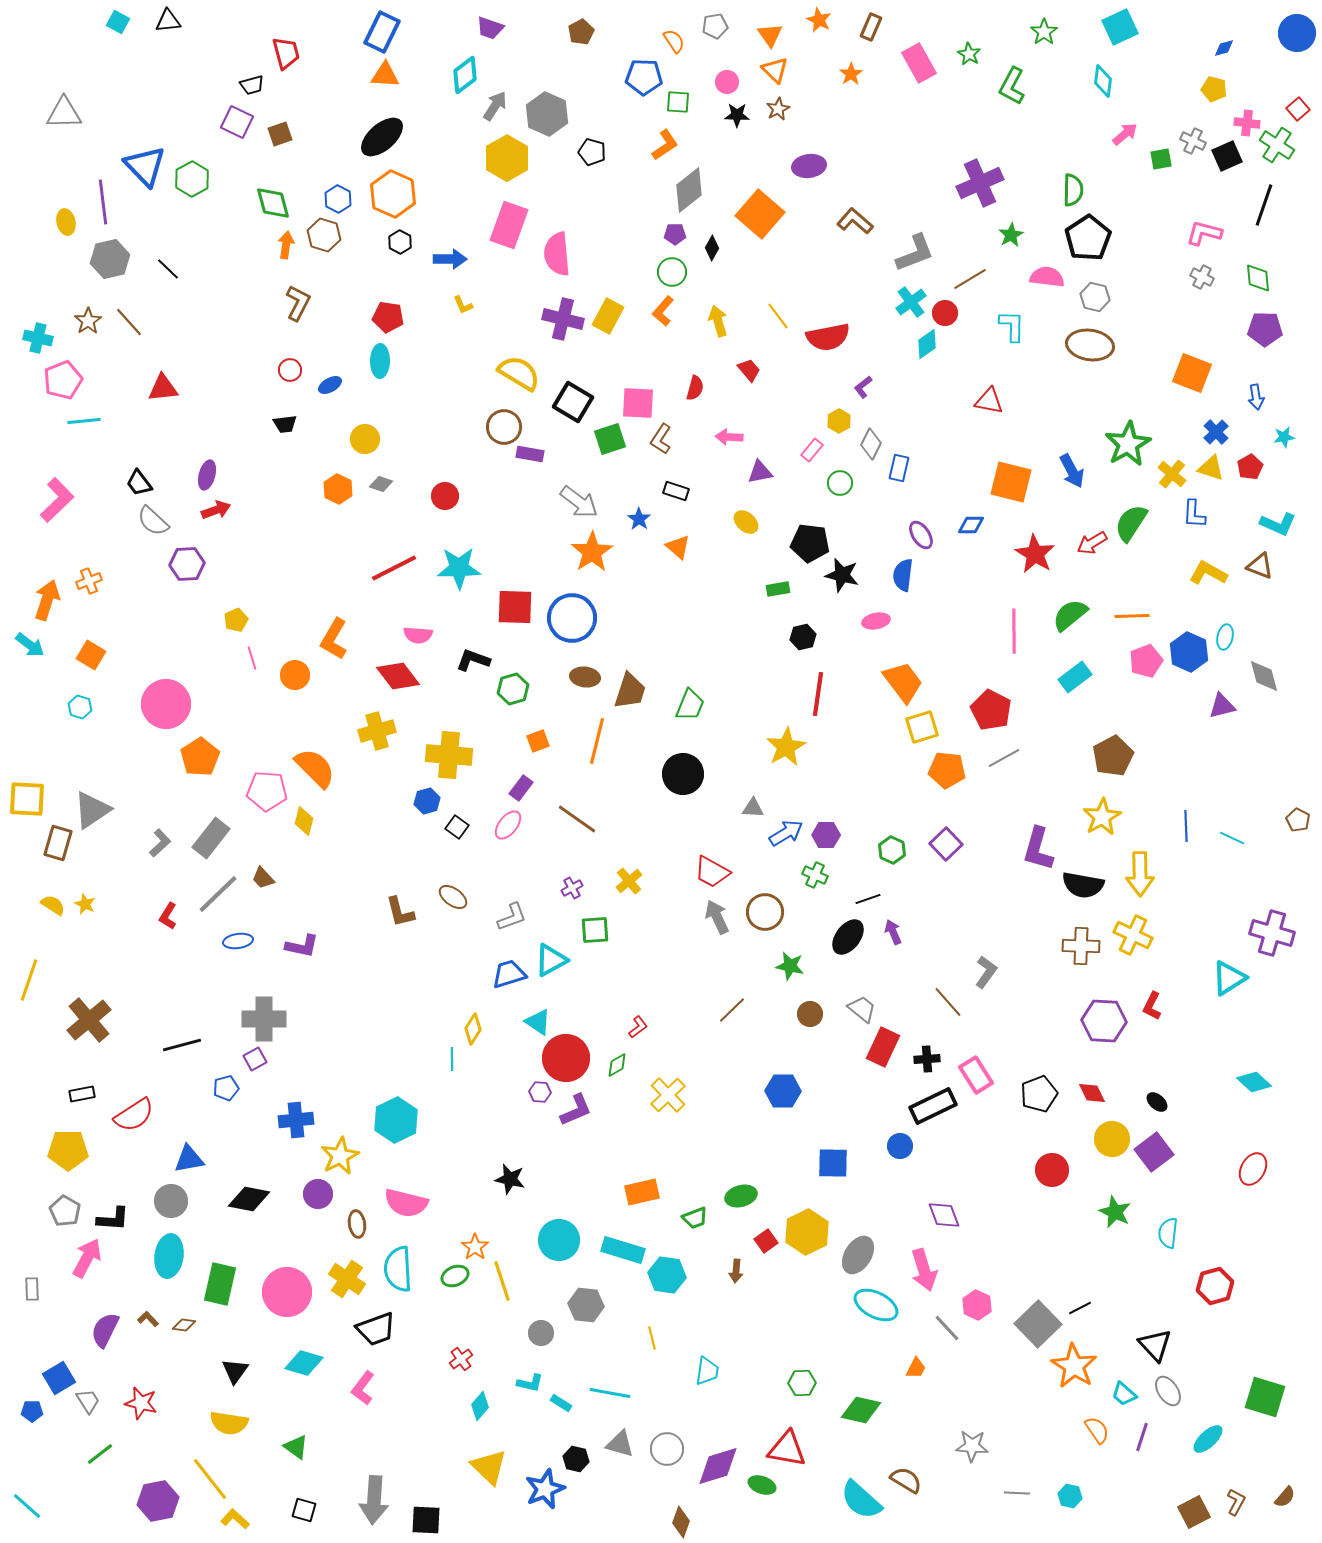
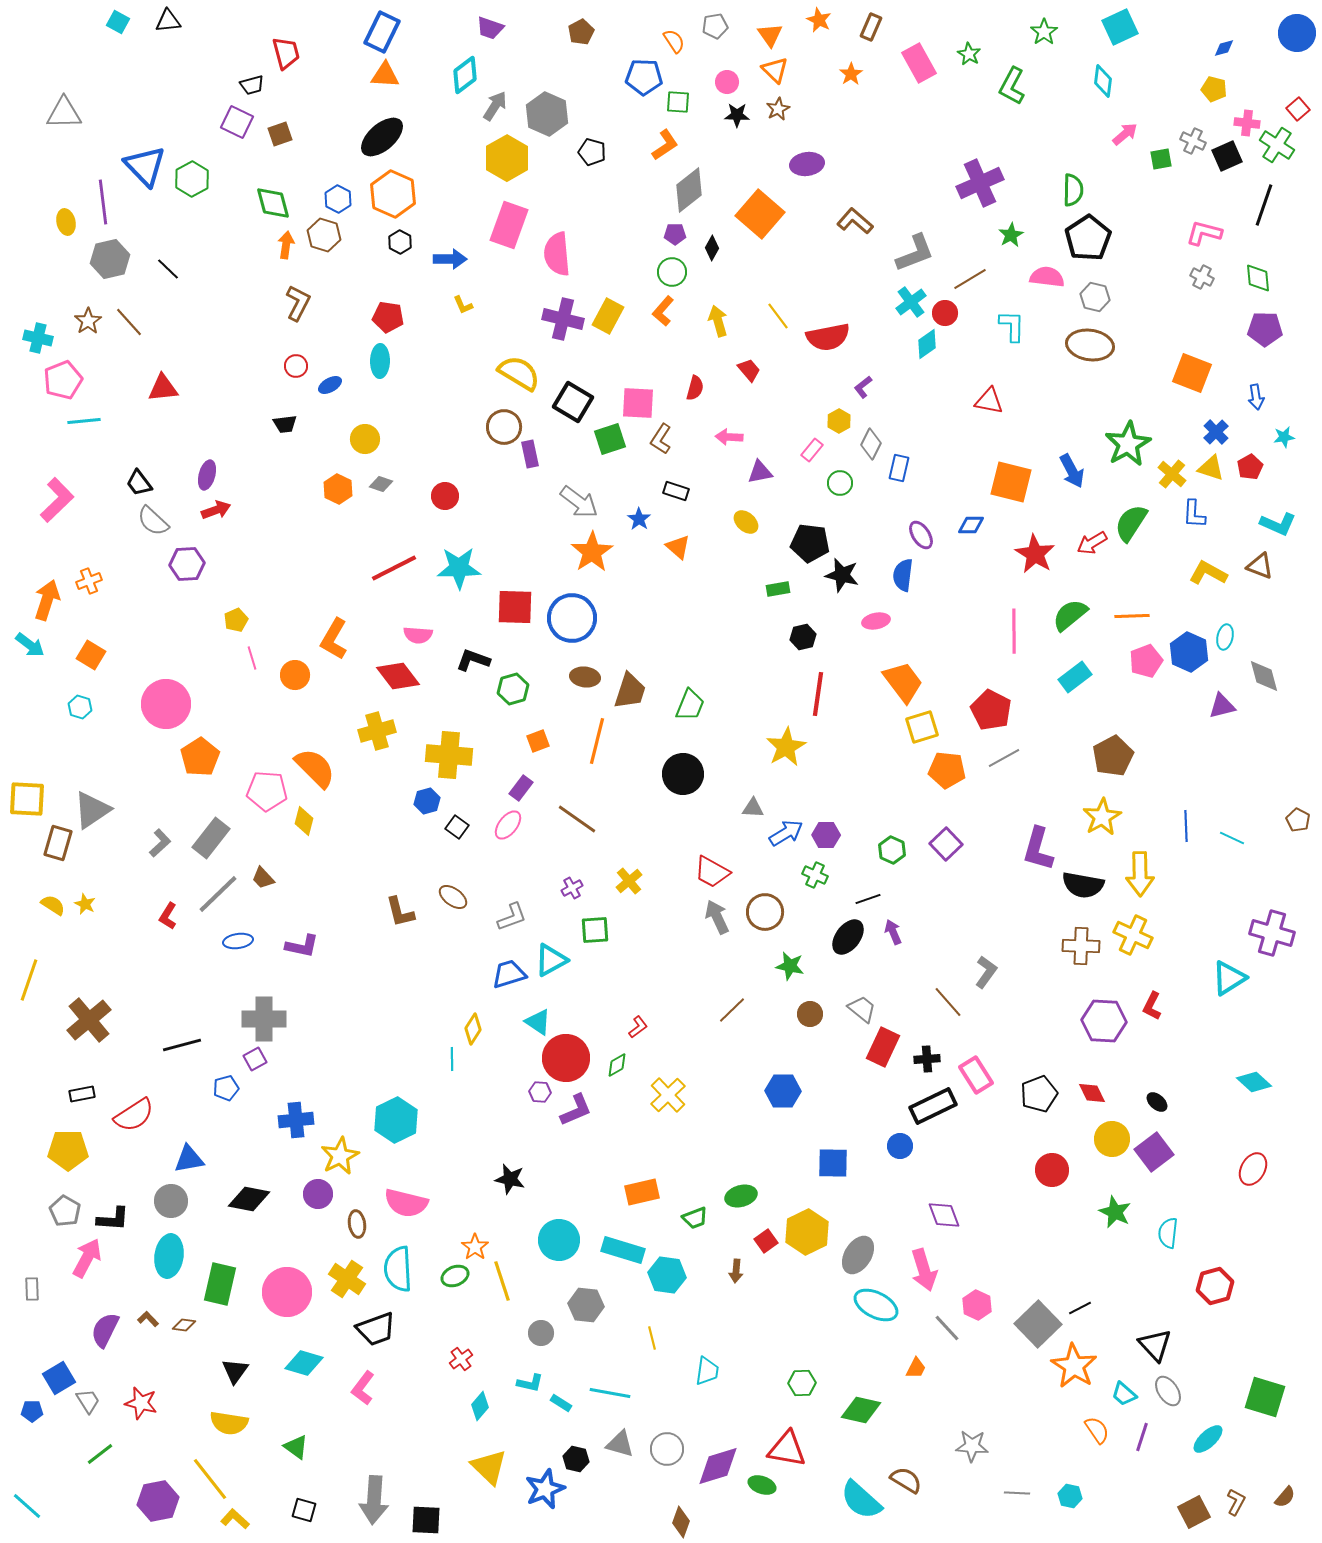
purple ellipse at (809, 166): moved 2 px left, 2 px up
red circle at (290, 370): moved 6 px right, 4 px up
purple rectangle at (530, 454): rotated 68 degrees clockwise
